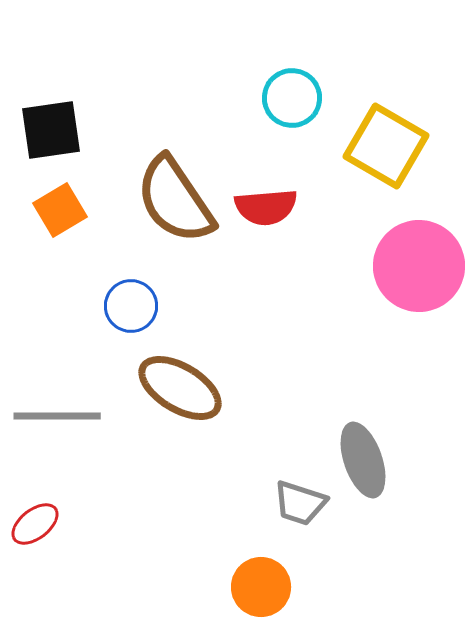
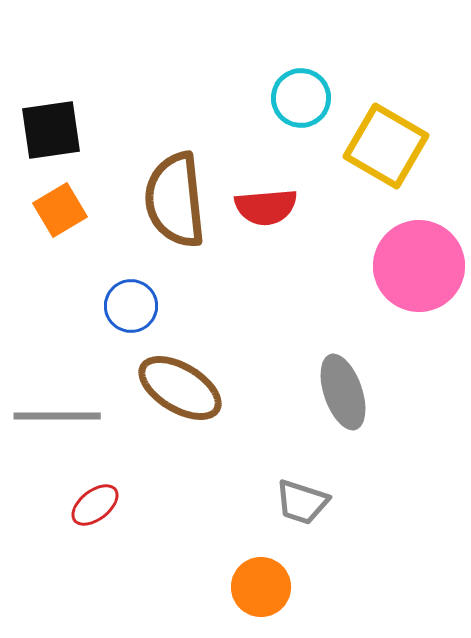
cyan circle: moved 9 px right
brown semicircle: rotated 28 degrees clockwise
gray ellipse: moved 20 px left, 68 px up
gray trapezoid: moved 2 px right, 1 px up
red ellipse: moved 60 px right, 19 px up
